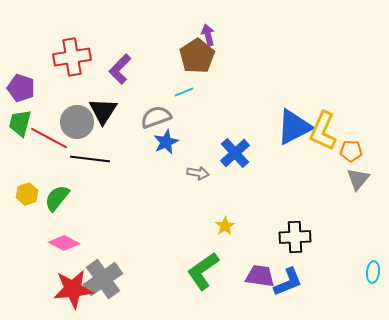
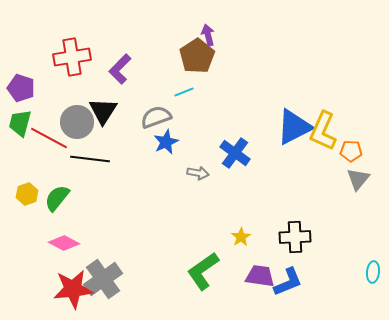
blue cross: rotated 12 degrees counterclockwise
yellow star: moved 16 px right, 11 px down
